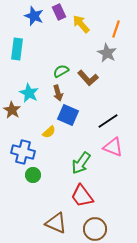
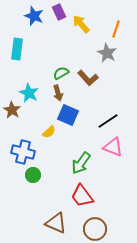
green semicircle: moved 2 px down
